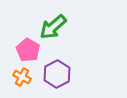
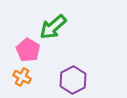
purple hexagon: moved 16 px right, 6 px down
